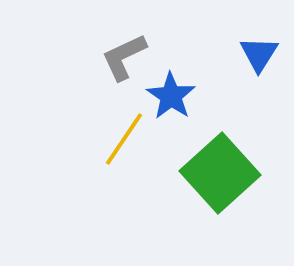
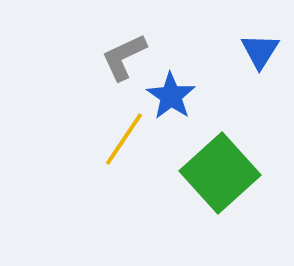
blue triangle: moved 1 px right, 3 px up
